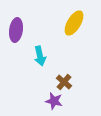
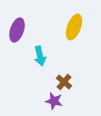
yellow ellipse: moved 4 px down; rotated 10 degrees counterclockwise
purple ellipse: moved 1 px right; rotated 10 degrees clockwise
